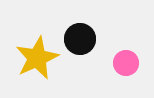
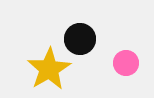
yellow star: moved 12 px right, 11 px down; rotated 6 degrees counterclockwise
